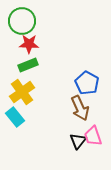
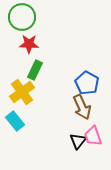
green circle: moved 4 px up
green rectangle: moved 7 px right, 5 px down; rotated 42 degrees counterclockwise
brown arrow: moved 2 px right, 1 px up
cyan rectangle: moved 4 px down
